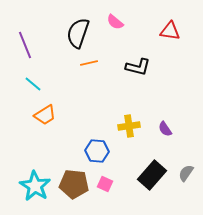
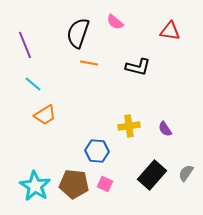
orange line: rotated 24 degrees clockwise
